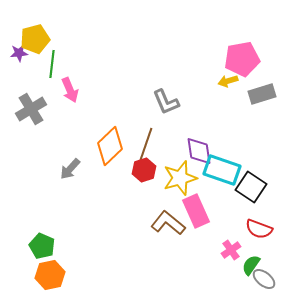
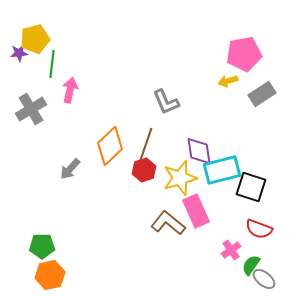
pink pentagon: moved 2 px right, 5 px up
pink arrow: rotated 145 degrees counterclockwise
gray rectangle: rotated 16 degrees counterclockwise
cyan rectangle: rotated 33 degrees counterclockwise
black square: rotated 16 degrees counterclockwise
green pentagon: rotated 25 degrees counterclockwise
